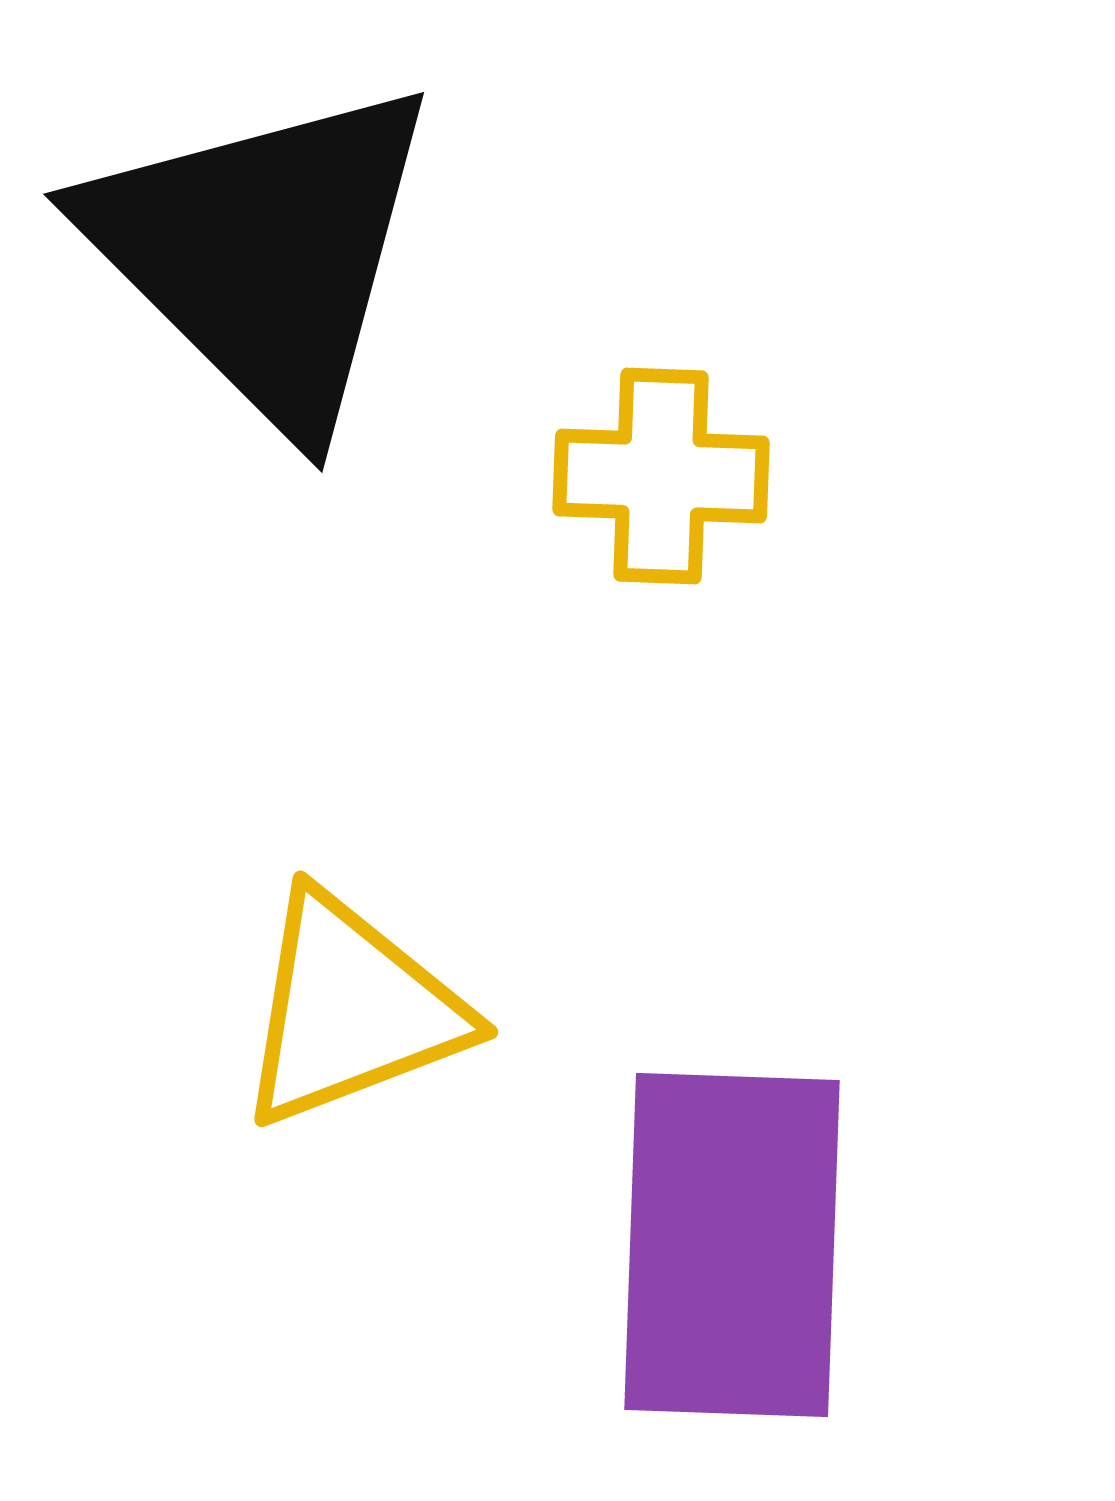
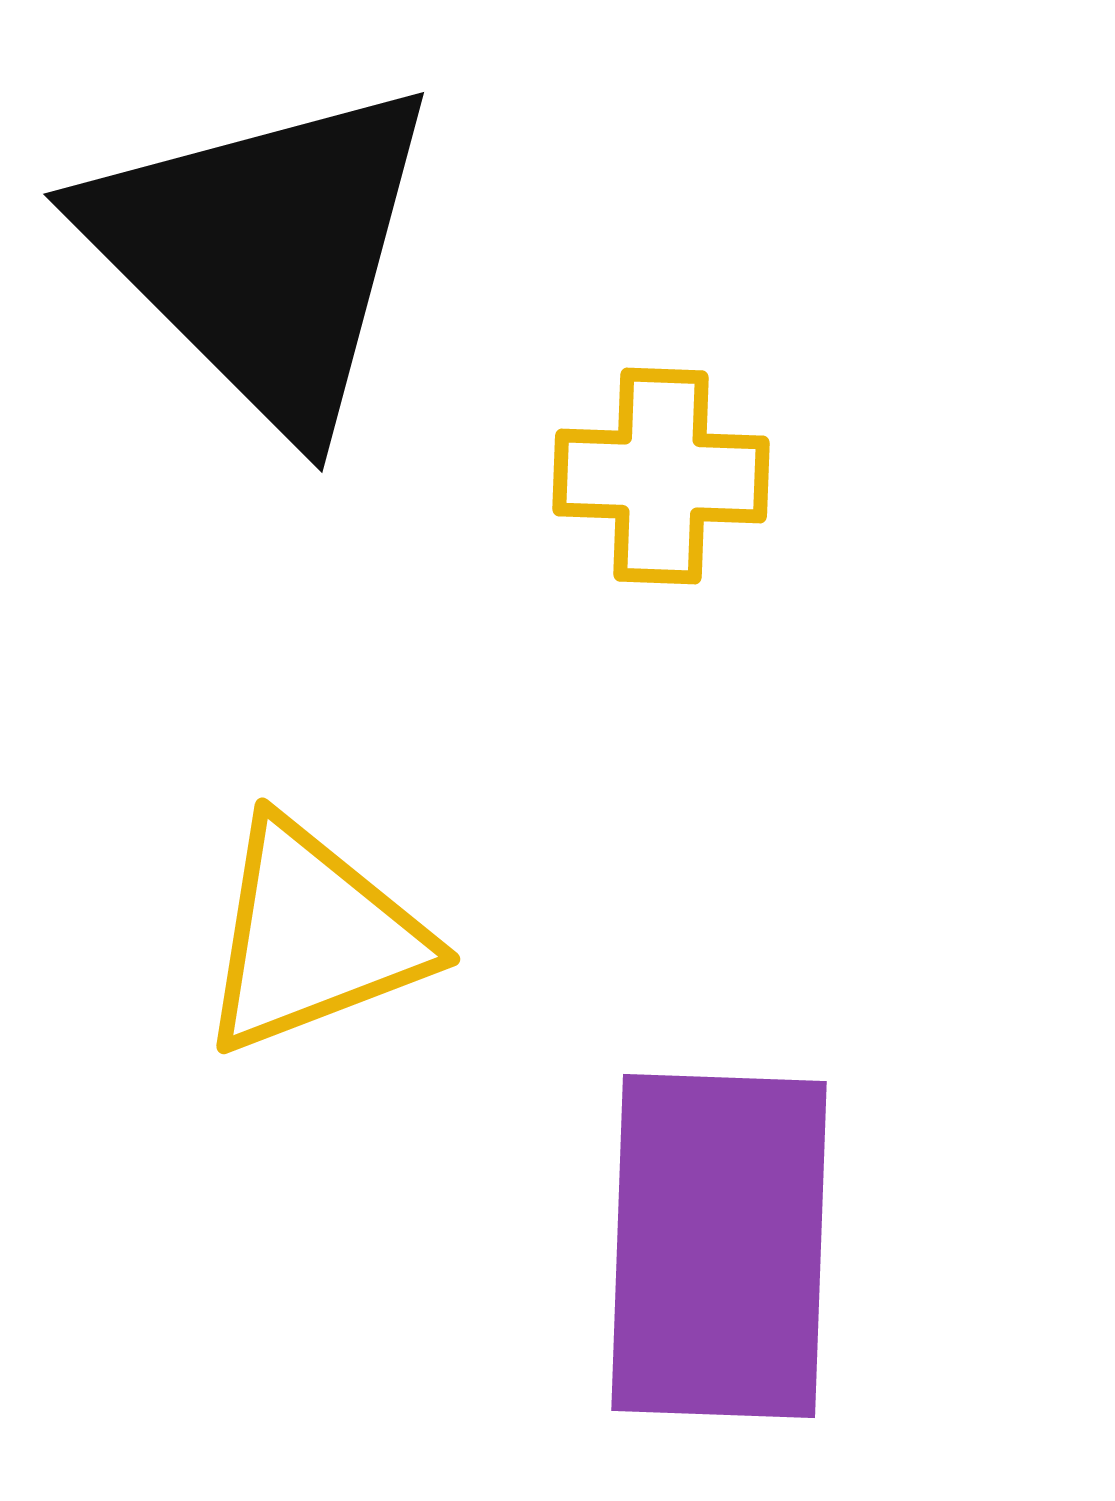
yellow triangle: moved 38 px left, 73 px up
purple rectangle: moved 13 px left, 1 px down
